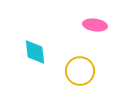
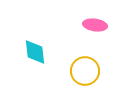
yellow circle: moved 5 px right
